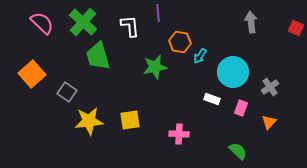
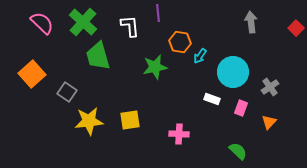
red square: rotated 21 degrees clockwise
